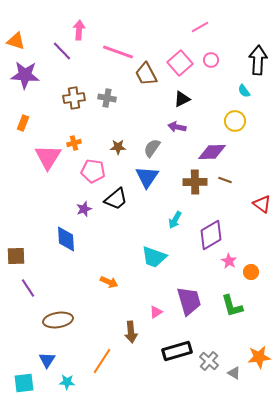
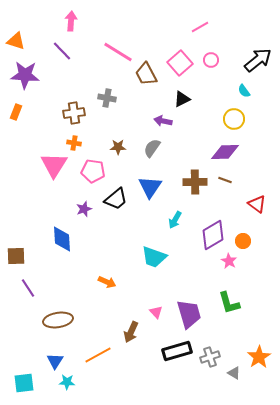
pink arrow at (79, 30): moved 8 px left, 9 px up
pink line at (118, 52): rotated 12 degrees clockwise
black arrow at (258, 60): rotated 48 degrees clockwise
brown cross at (74, 98): moved 15 px down
yellow circle at (235, 121): moved 1 px left, 2 px up
orange rectangle at (23, 123): moved 7 px left, 11 px up
purple arrow at (177, 127): moved 14 px left, 6 px up
orange cross at (74, 143): rotated 24 degrees clockwise
purple diamond at (212, 152): moved 13 px right
pink triangle at (48, 157): moved 6 px right, 8 px down
blue triangle at (147, 177): moved 3 px right, 10 px down
red triangle at (262, 204): moved 5 px left
purple diamond at (211, 235): moved 2 px right
blue diamond at (66, 239): moved 4 px left
orange circle at (251, 272): moved 8 px left, 31 px up
orange arrow at (109, 282): moved 2 px left
purple trapezoid at (189, 301): moved 13 px down
green L-shape at (232, 306): moved 3 px left, 3 px up
pink triangle at (156, 312): rotated 40 degrees counterclockwise
brown arrow at (131, 332): rotated 30 degrees clockwise
orange star at (259, 357): rotated 25 degrees counterclockwise
blue triangle at (47, 360): moved 8 px right, 1 px down
orange line at (102, 361): moved 4 px left, 6 px up; rotated 28 degrees clockwise
gray cross at (209, 361): moved 1 px right, 4 px up; rotated 30 degrees clockwise
